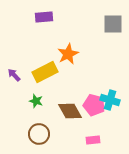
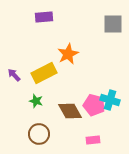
yellow rectangle: moved 1 px left, 1 px down
